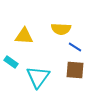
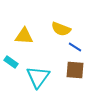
yellow semicircle: rotated 18 degrees clockwise
